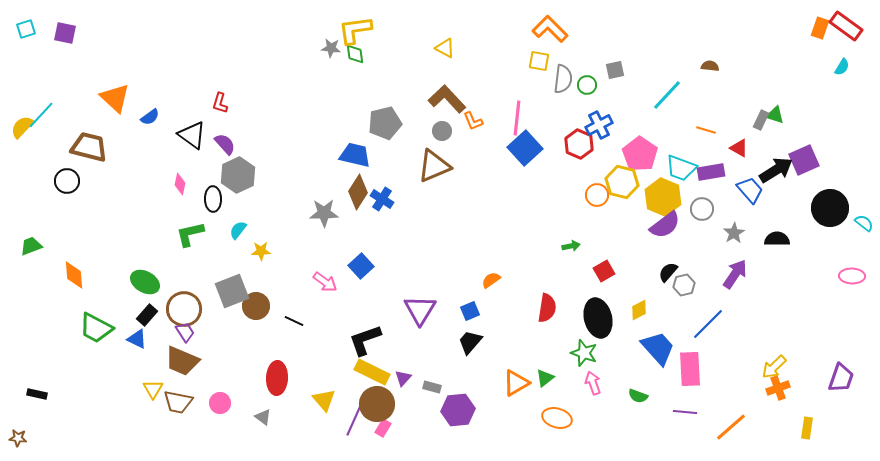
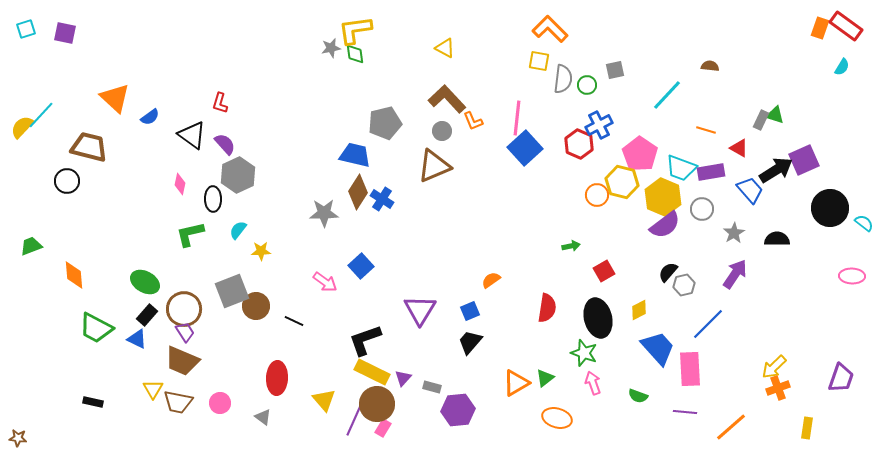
gray star at (331, 48): rotated 18 degrees counterclockwise
black rectangle at (37, 394): moved 56 px right, 8 px down
